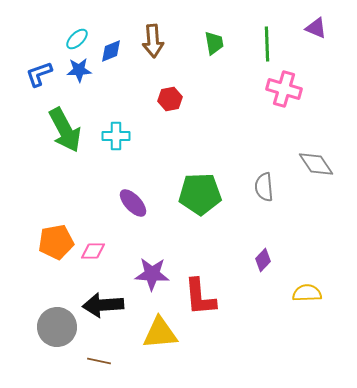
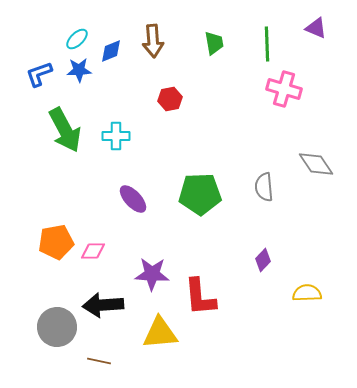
purple ellipse: moved 4 px up
